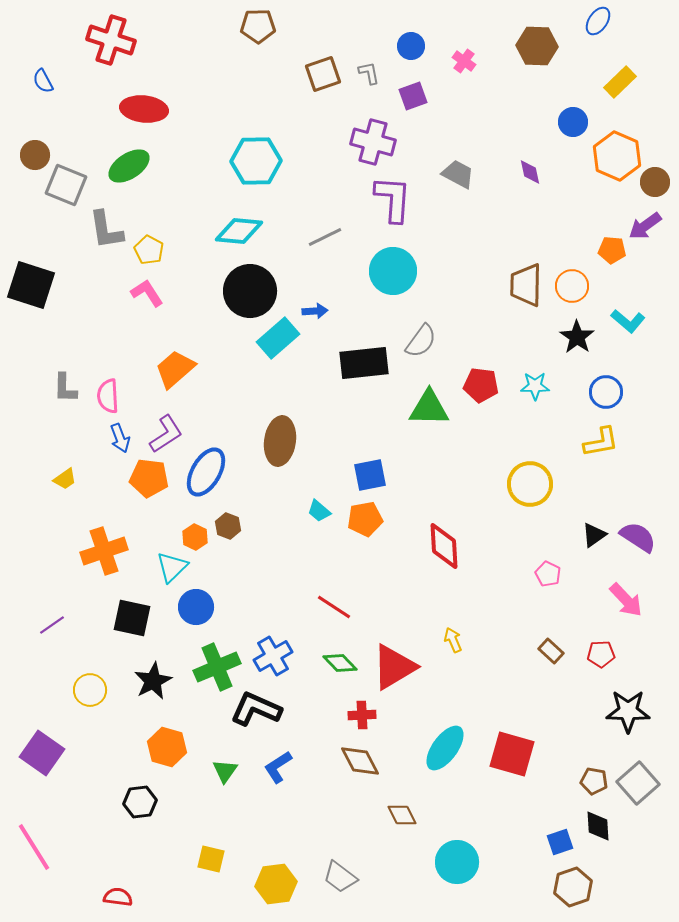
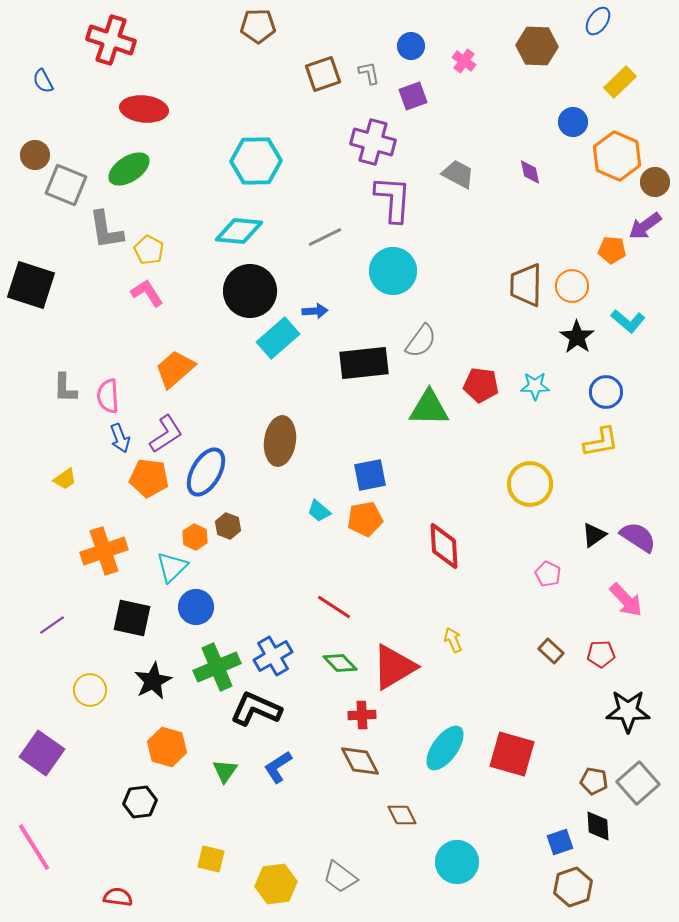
green ellipse at (129, 166): moved 3 px down
